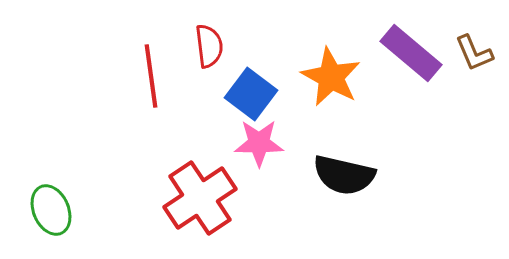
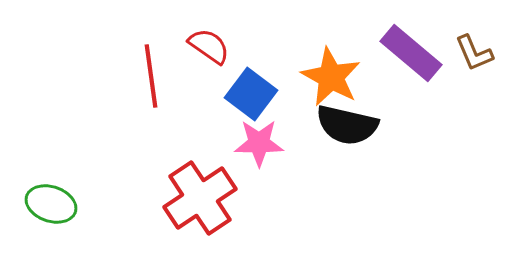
red semicircle: rotated 48 degrees counterclockwise
black semicircle: moved 3 px right, 50 px up
green ellipse: moved 6 px up; rotated 48 degrees counterclockwise
